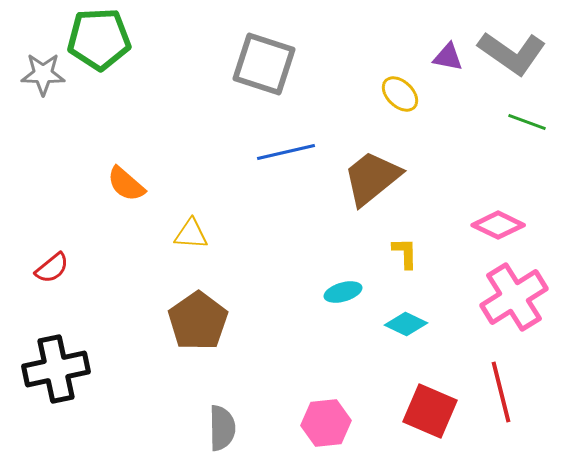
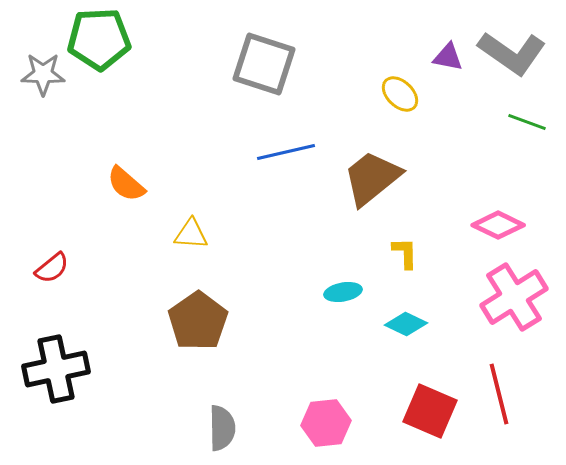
cyan ellipse: rotated 6 degrees clockwise
red line: moved 2 px left, 2 px down
